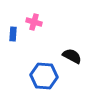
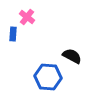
pink cross: moved 7 px left, 5 px up; rotated 21 degrees clockwise
blue hexagon: moved 4 px right, 1 px down
